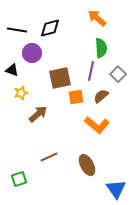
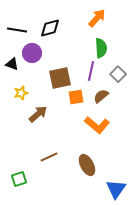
orange arrow: rotated 90 degrees clockwise
black triangle: moved 6 px up
blue triangle: rotated 10 degrees clockwise
